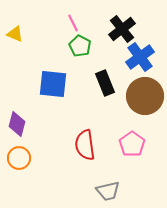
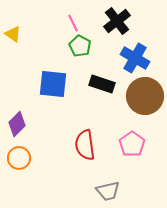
black cross: moved 5 px left, 8 px up
yellow triangle: moved 2 px left; rotated 12 degrees clockwise
blue cross: moved 5 px left, 1 px down; rotated 24 degrees counterclockwise
black rectangle: moved 3 px left, 1 px down; rotated 50 degrees counterclockwise
purple diamond: rotated 30 degrees clockwise
